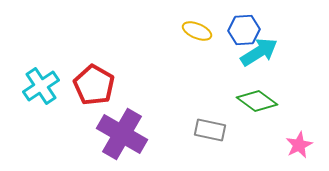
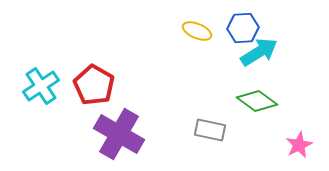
blue hexagon: moved 1 px left, 2 px up
purple cross: moved 3 px left
